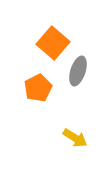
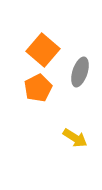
orange square: moved 10 px left, 7 px down
gray ellipse: moved 2 px right, 1 px down
